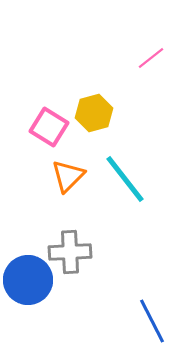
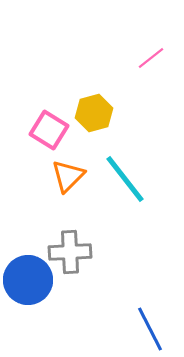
pink square: moved 3 px down
blue line: moved 2 px left, 8 px down
